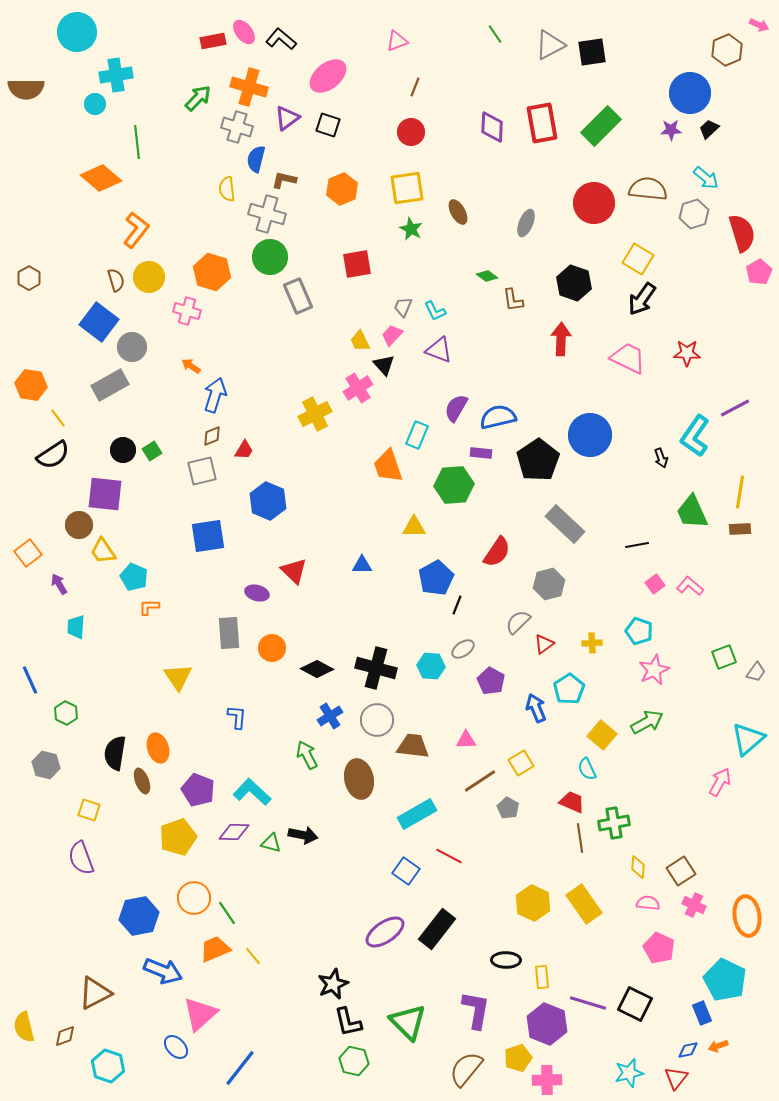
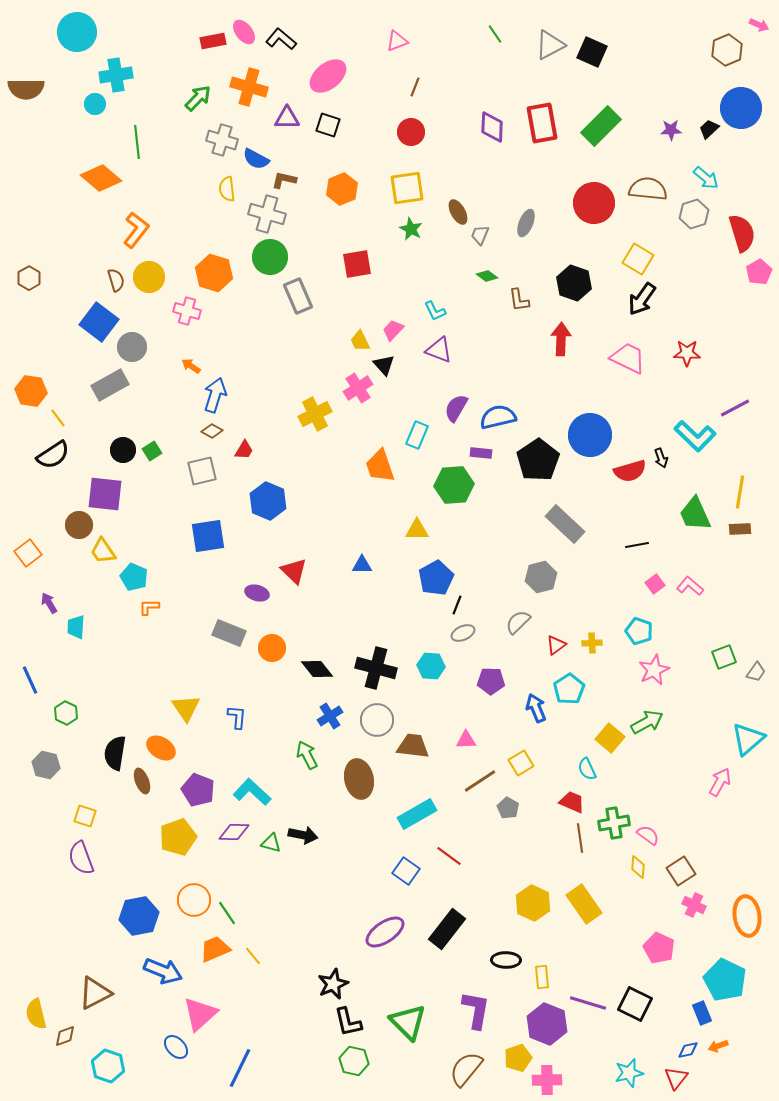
black square at (592, 52): rotated 32 degrees clockwise
blue circle at (690, 93): moved 51 px right, 15 px down
purple triangle at (287, 118): rotated 36 degrees clockwise
gray cross at (237, 127): moved 15 px left, 13 px down
blue semicircle at (256, 159): rotated 76 degrees counterclockwise
orange hexagon at (212, 272): moved 2 px right, 1 px down
brown L-shape at (513, 300): moved 6 px right
gray trapezoid at (403, 307): moved 77 px right, 72 px up
pink trapezoid at (392, 335): moved 1 px right, 5 px up
orange hexagon at (31, 385): moved 6 px down
brown diamond at (212, 436): moved 5 px up; rotated 50 degrees clockwise
cyan L-shape at (695, 436): rotated 81 degrees counterclockwise
orange trapezoid at (388, 466): moved 8 px left
green trapezoid at (692, 512): moved 3 px right, 2 px down
yellow triangle at (414, 527): moved 3 px right, 3 px down
red semicircle at (497, 552): moved 133 px right, 81 px up; rotated 40 degrees clockwise
purple arrow at (59, 584): moved 10 px left, 19 px down
gray hexagon at (549, 584): moved 8 px left, 7 px up
gray rectangle at (229, 633): rotated 64 degrees counterclockwise
red triangle at (544, 644): moved 12 px right, 1 px down
gray ellipse at (463, 649): moved 16 px up; rotated 10 degrees clockwise
black diamond at (317, 669): rotated 24 degrees clockwise
yellow triangle at (178, 677): moved 8 px right, 31 px down
purple pentagon at (491, 681): rotated 28 degrees counterclockwise
yellow square at (602, 735): moved 8 px right, 3 px down
orange ellipse at (158, 748): moved 3 px right; rotated 40 degrees counterclockwise
yellow square at (89, 810): moved 4 px left, 6 px down
red line at (449, 856): rotated 8 degrees clockwise
orange circle at (194, 898): moved 2 px down
pink semicircle at (648, 903): moved 68 px up; rotated 30 degrees clockwise
black rectangle at (437, 929): moved 10 px right
yellow semicircle at (24, 1027): moved 12 px right, 13 px up
blue line at (240, 1068): rotated 12 degrees counterclockwise
